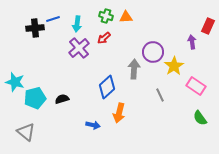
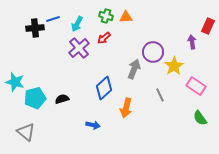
cyan arrow: rotated 21 degrees clockwise
gray arrow: rotated 18 degrees clockwise
blue diamond: moved 3 px left, 1 px down
orange arrow: moved 7 px right, 5 px up
